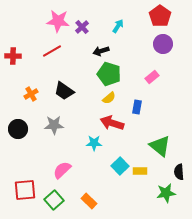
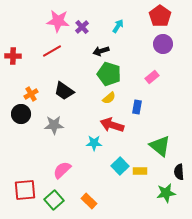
red arrow: moved 2 px down
black circle: moved 3 px right, 15 px up
